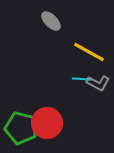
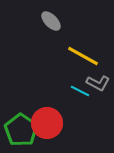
yellow line: moved 6 px left, 4 px down
cyan line: moved 2 px left, 12 px down; rotated 24 degrees clockwise
green pentagon: moved 2 px down; rotated 20 degrees clockwise
